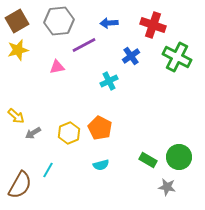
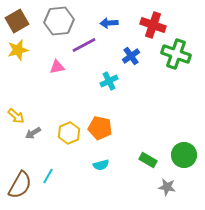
green cross: moved 1 px left, 3 px up; rotated 8 degrees counterclockwise
orange pentagon: rotated 15 degrees counterclockwise
green circle: moved 5 px right, 2 px up
cyan line: moved 6 px down
